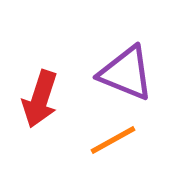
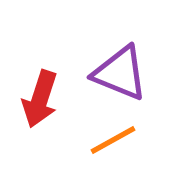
purple triangle: moved 6 px left
